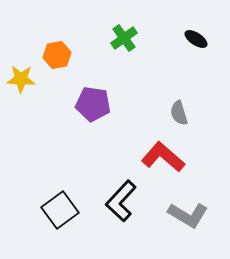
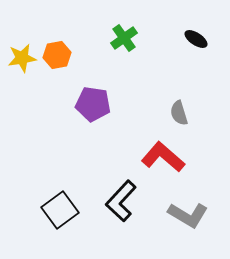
yellow star: moved 1 px right, 21 px up; rotated 12 degrees counterclockwise
